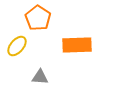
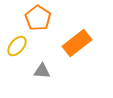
orange rectangle: moved 2 px up; rotated 36 degrees counterclockwise
gray triangle: moved 2 px right, 6 px up
